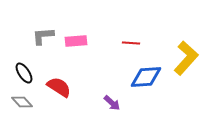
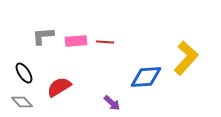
red line: moved 26 px left, 1 px up
red semicircle: rotated 65 degrees counterclockwise
